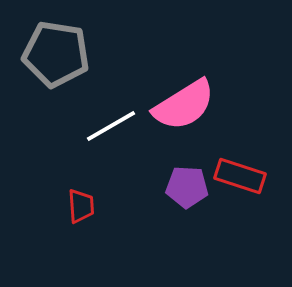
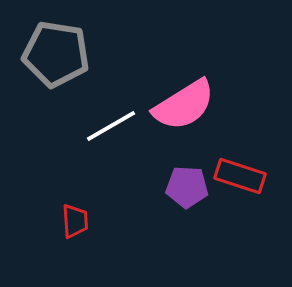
red trapezoid: moved 6 px left, 15 px down
